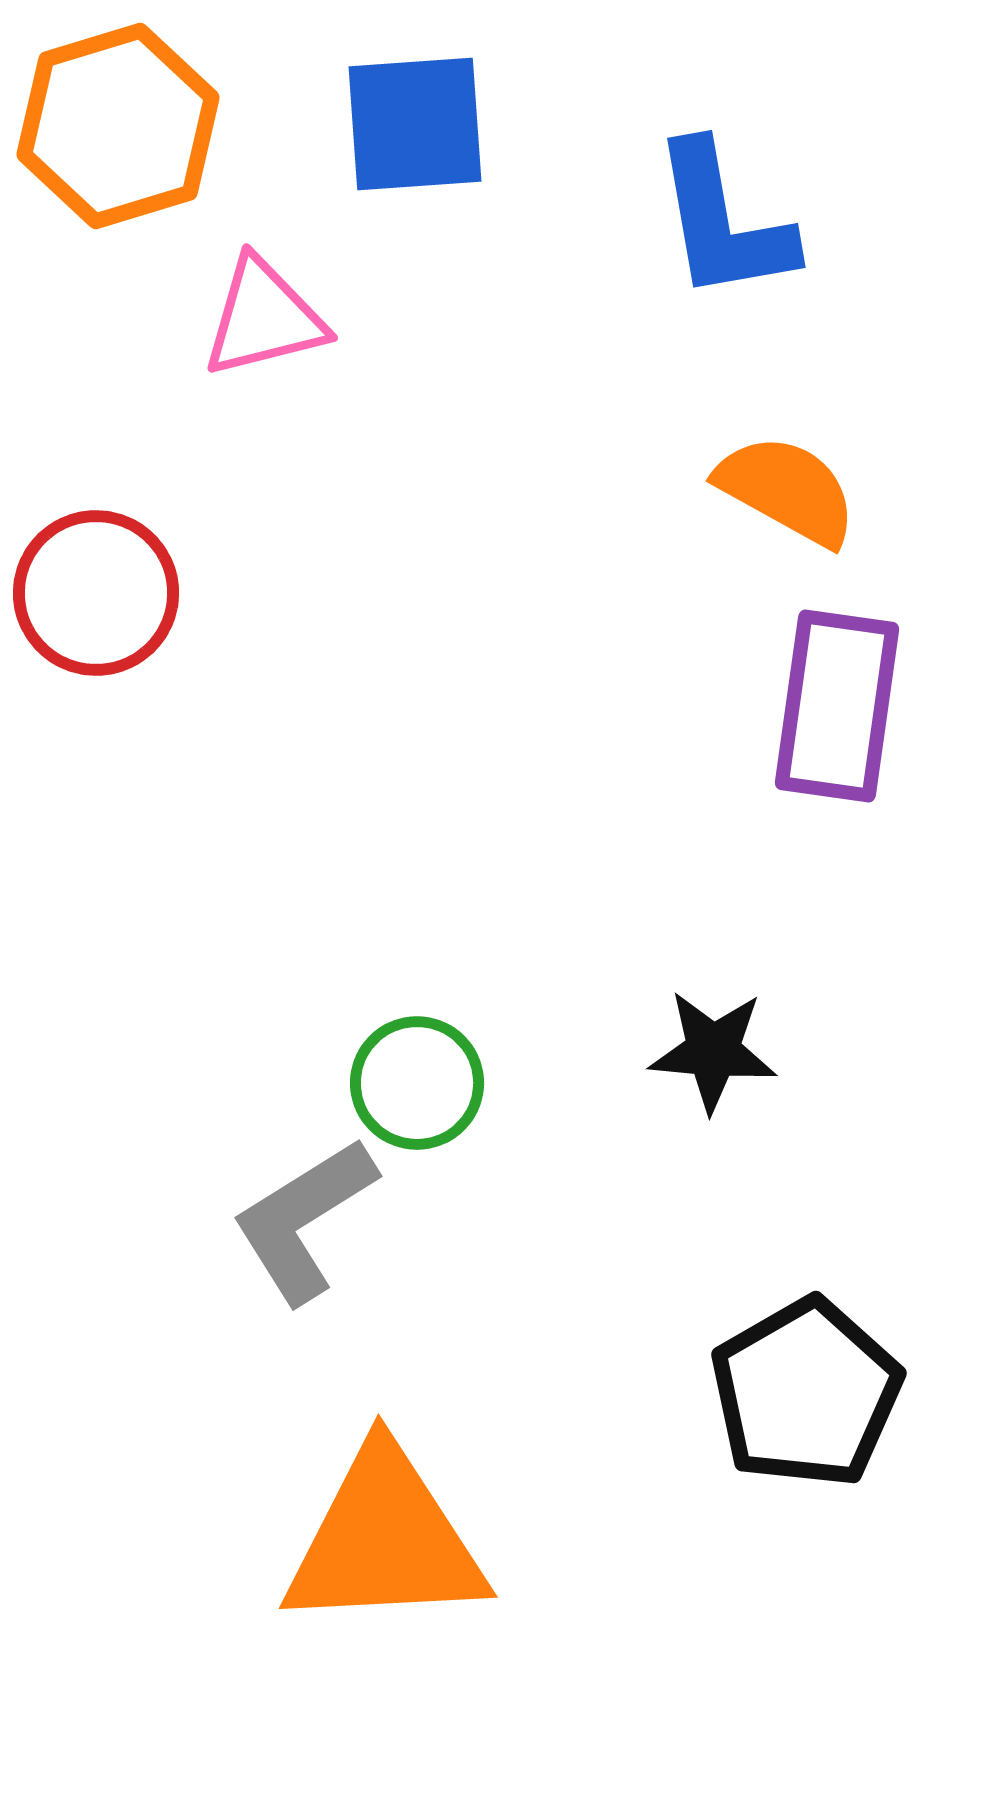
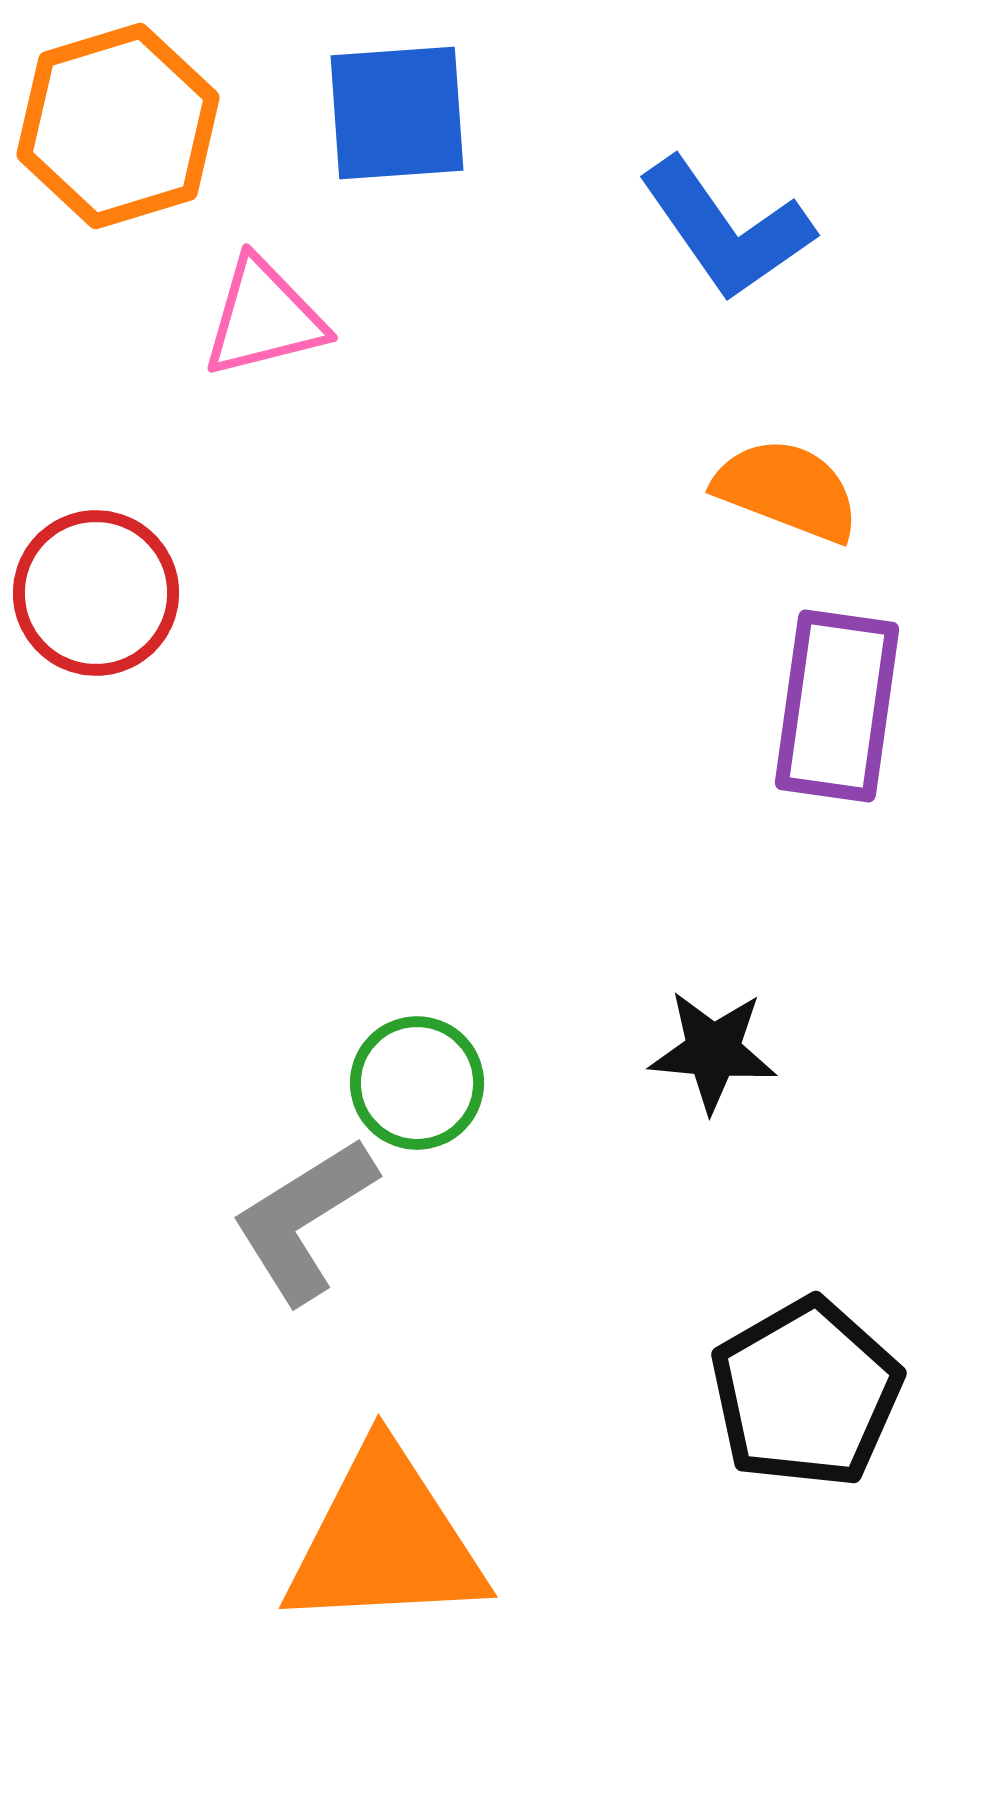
blue square: moved 18 px left, 11 px up
blue L-shape: moved 3 px right, 7 px down; rotated 25 degrees counterclockwise
orange semicircle: rotated 8 degrees counterclockwise
